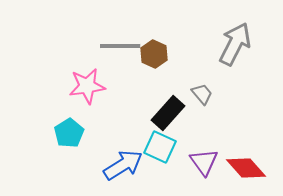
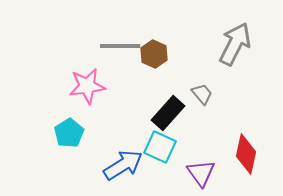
purple triangle: moved 3 px left, 11 px down
red diamond: moved 14 px up; rotated 54 degrees clockwise
